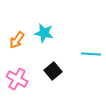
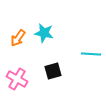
orange arrow: moved 1 px right, 2 px up
black square: rotated 24 degrees clockwise
